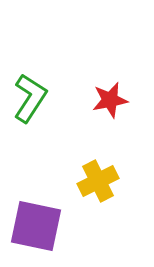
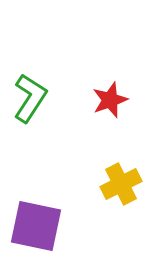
red star: rotated 9 degrees counterclockwise
yellow cross: moved 23 px right, 3 px down
